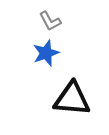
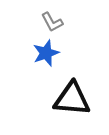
gray L-shape: moved 2 px right, 1 px down
